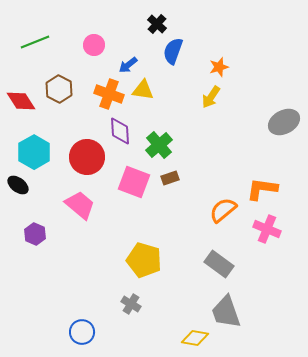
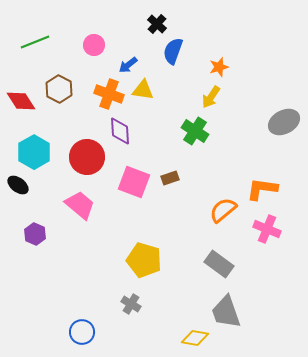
green cross: moved 36 px right, 14 px up; rotated 16 degrees counterclockwise
